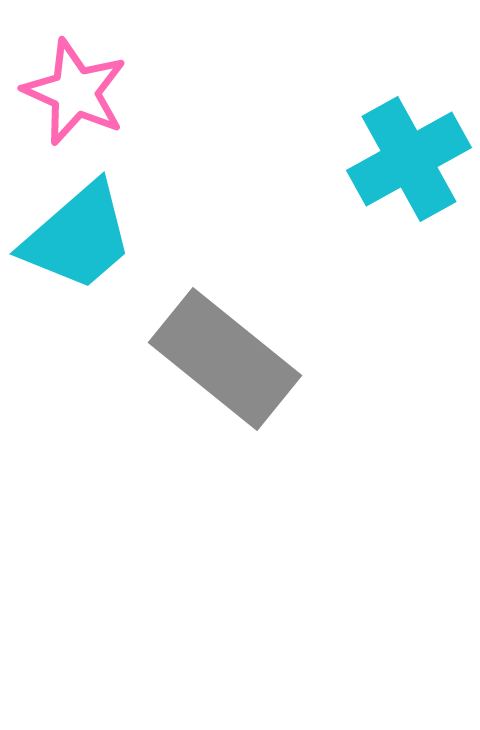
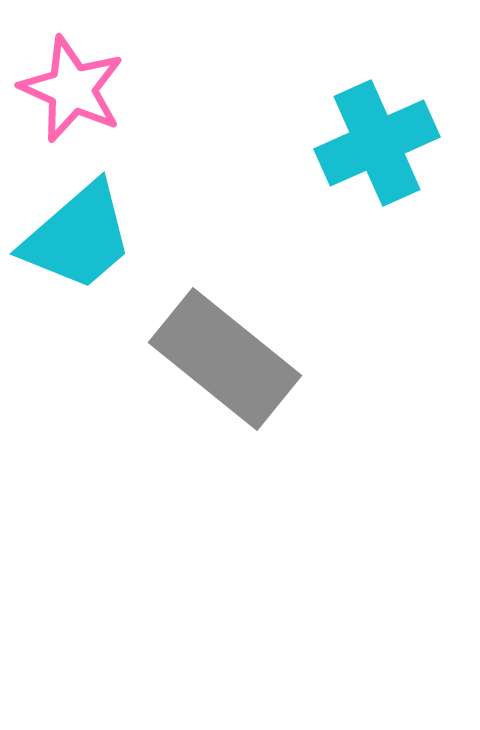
pink star: moved 3 px left, 3 px up
cyan cross: moved 32 px left, 16 px up; rotated 5 degrees clockwise
